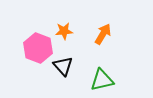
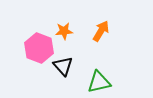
orange arrow: moved 2 px left, 3 px up
pink hexagon: moved 1 px right
green triangle: moved 3 px left, 2 px down
